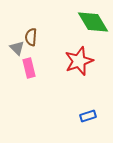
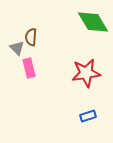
red star: moved 7 px right, 12 px down; rotated 12 degrees clockwise
